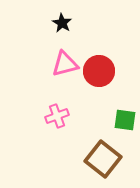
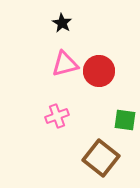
brown square: moved 2 px left, 1 px up
